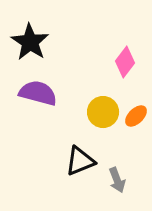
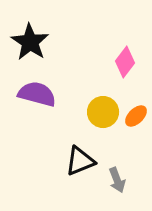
purple semicircle: moved 1 px left, 1 px down
